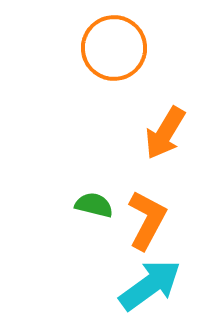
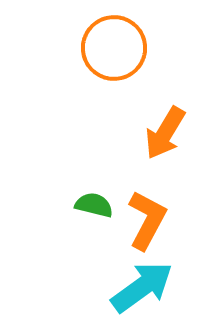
cyan arrow: moved 8 px left, 2 px down
